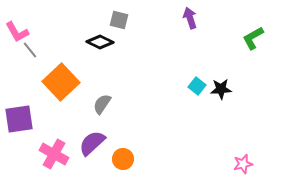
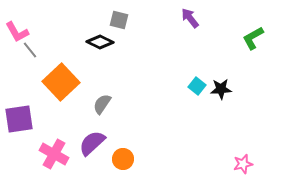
purple arrow: rotated 20 degrees counterclockwise
